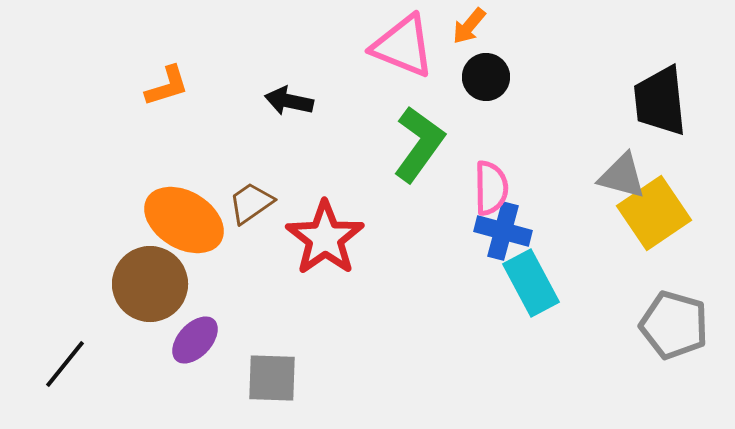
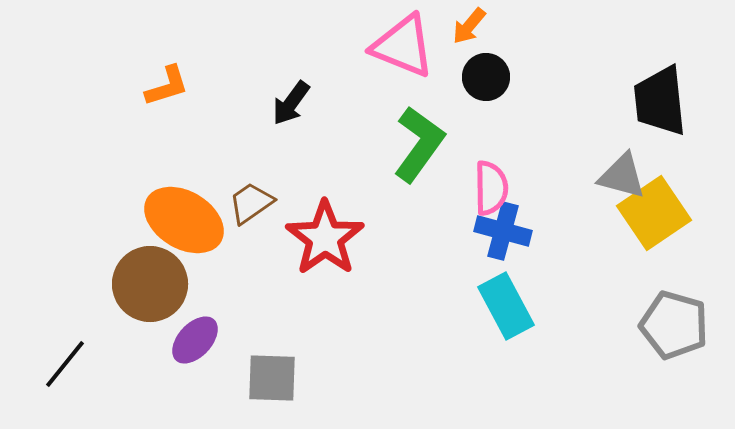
black arrow: moved 2 px right, 2 px down; rotated 66 degrees counterclockwise
cyan rectangle: moved 25 px left, 23 px down
